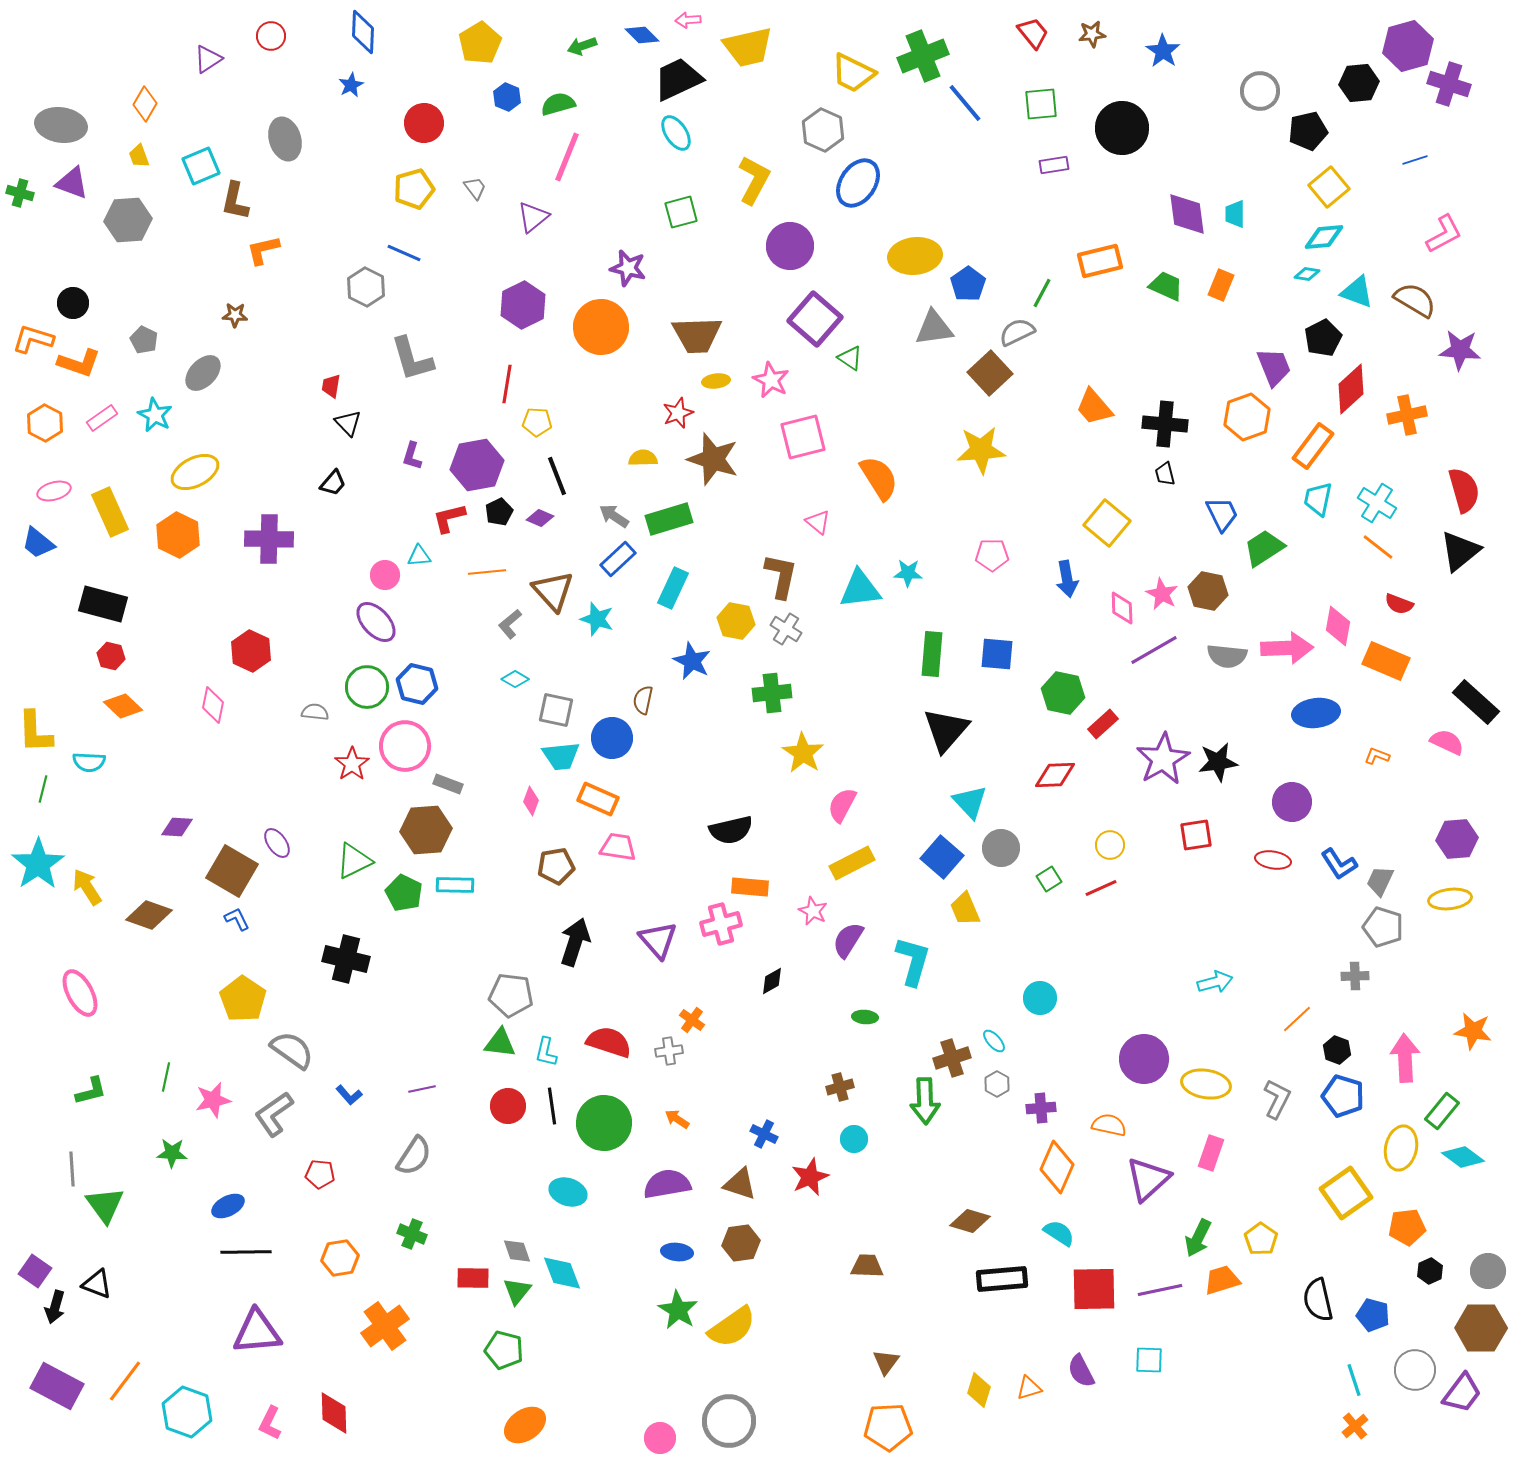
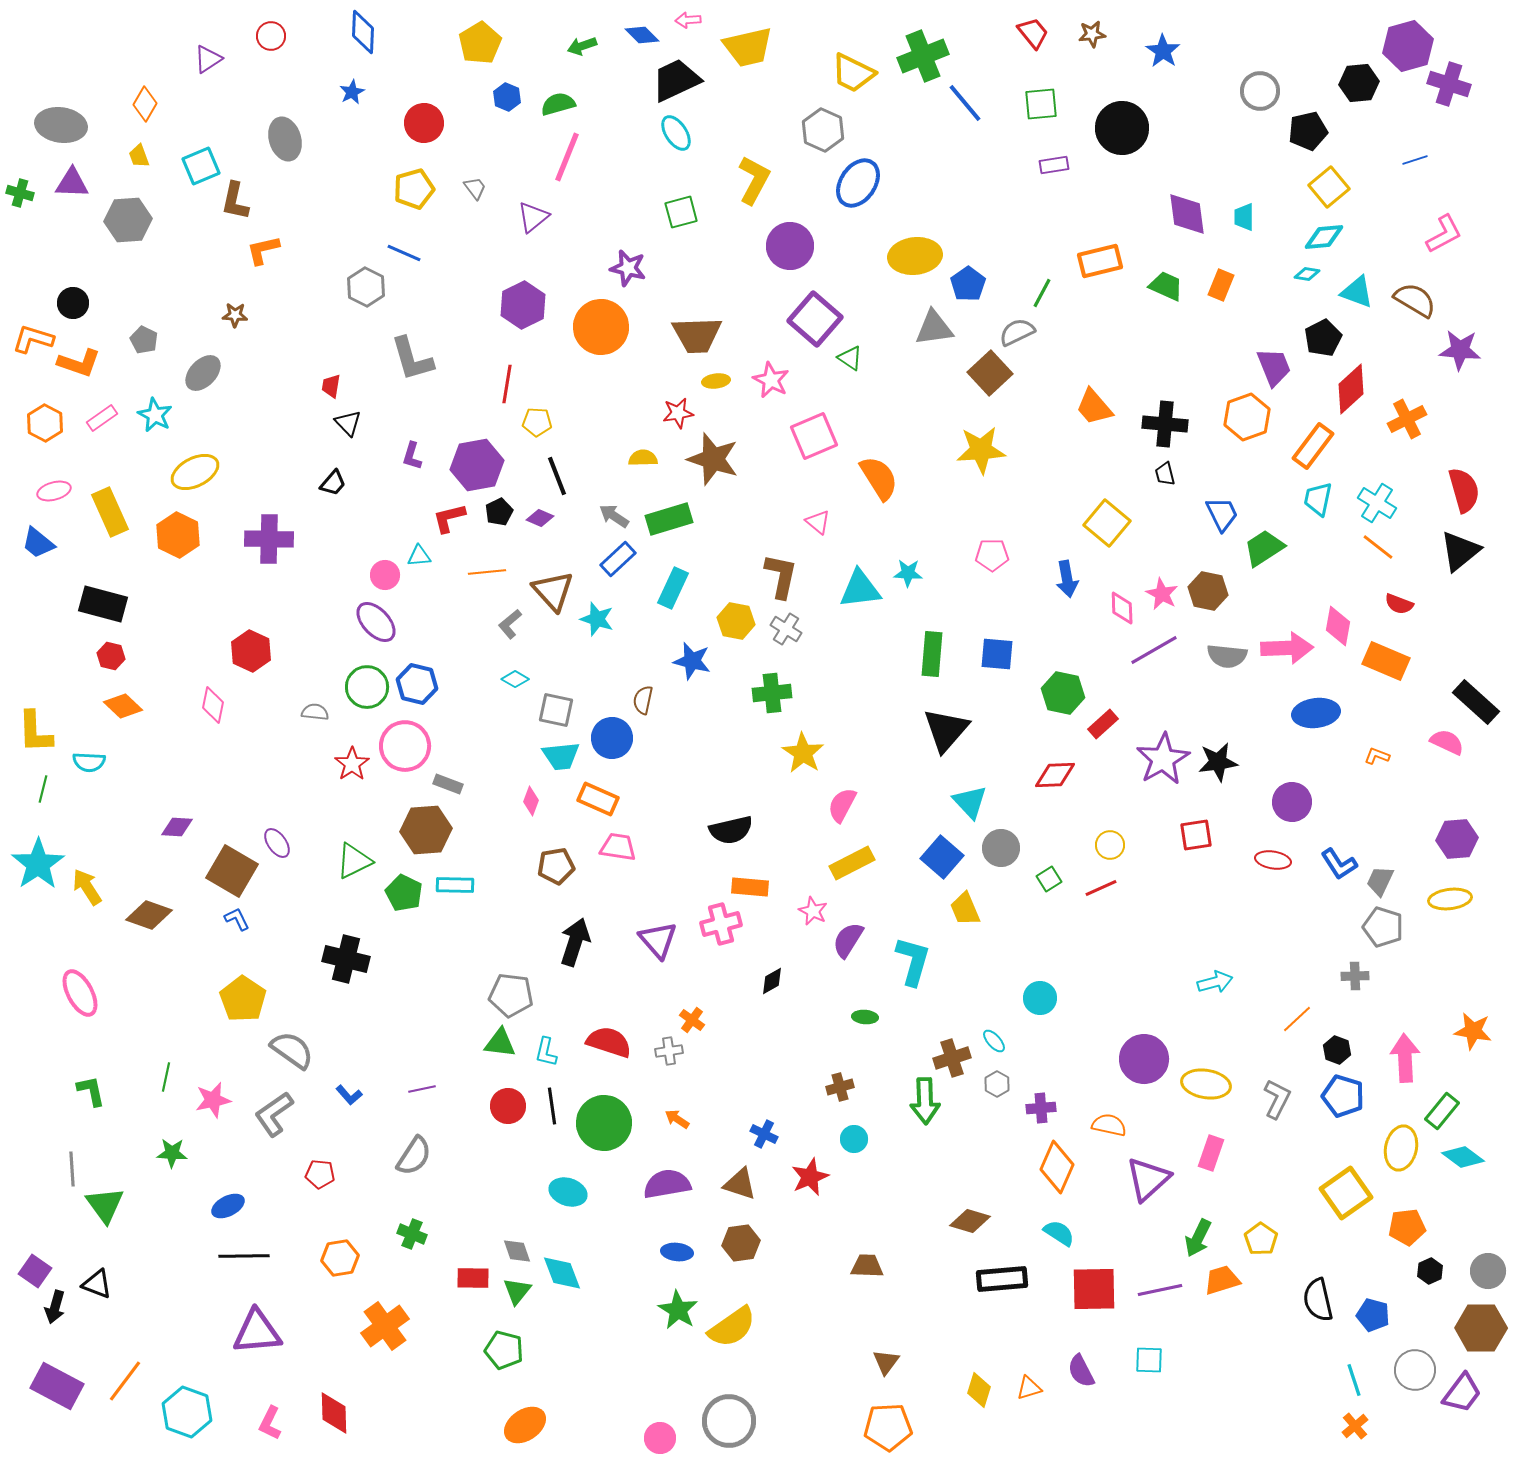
black trapezoid at (678, 79): moved 2 px left, 1 px down
blue star at (351, 85): moved 1 px right, 7 px down
purple triangle at (72, 183): rotated 18 degrees counterclockwise
cyan trapezoid at (1235, 214): moved 9 px right, 3 px down
red star at (678, 413): rotated 12 degrees clockwise
orange cross at (1407, 415): moved 4 px down; rotated 15 degrees counterclockwise
pink square at (803, 437): moved 11 px right, 1 px up; rotated 9 degrees counterclockwise
blue star at (692, 661): rotated 12 degrees counterclockwise
green L-shape at (91, 1091): rotated 88 degrees counterclockwise
black line at (246, 1252): moved 2 px left, 4 px down
